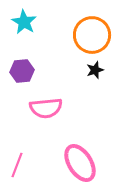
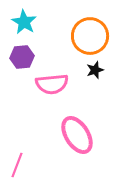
orange circle: moved 2 px left, 1 px down
purple hexagon: moved 14 px up
pink semicircle: moved 6 px right, 24 px up
pink ellipse: moved 3 px left, 28 px up
